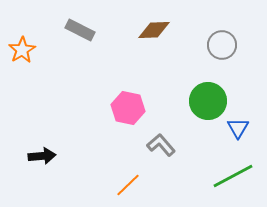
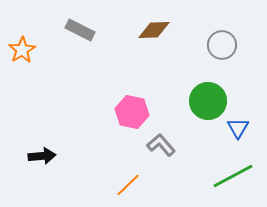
pink hexagon: moved 4 px right, 4 px down
